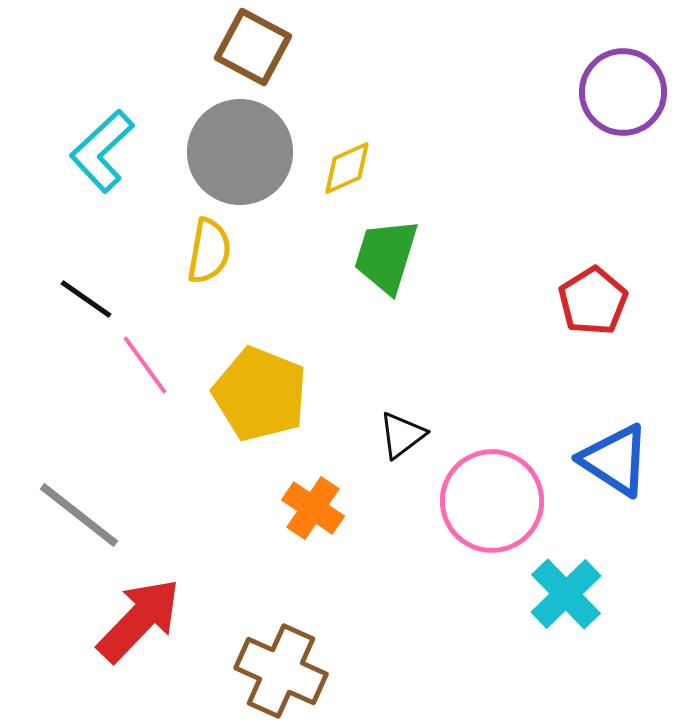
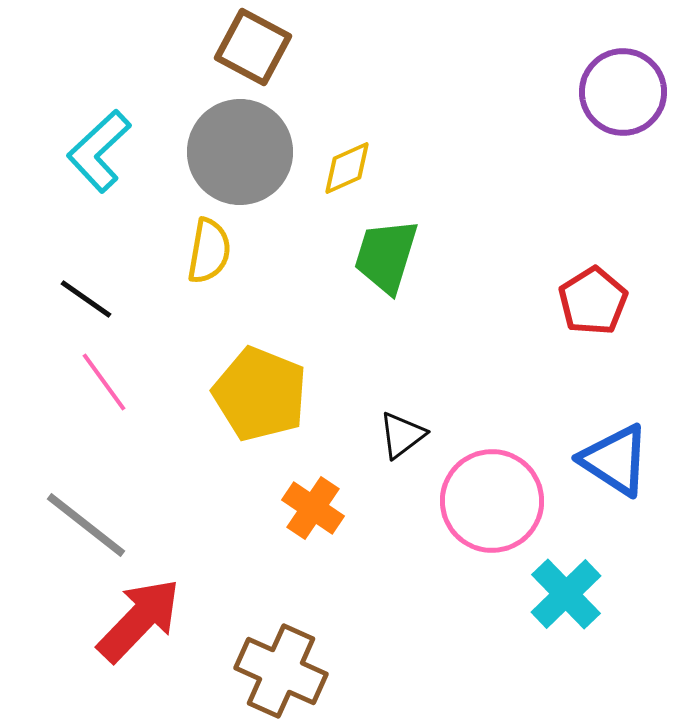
cyan L-shape: moved 3 px left
pink line: moved 41 px left, 17 px down
gray line: moved 7 px right, 10 px down
